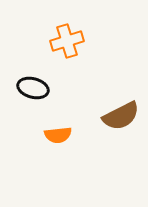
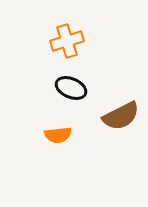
black ellipse: moved 38 px right; rotated 8 degrees clockwise
